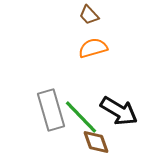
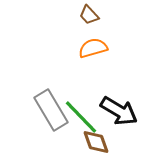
gray rectangle: rotated 15 degrees counterclockwise
